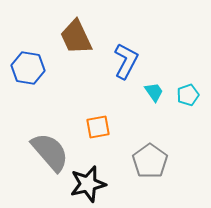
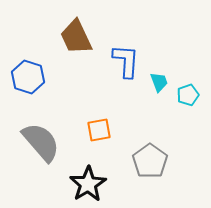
blue L-shape: rotated 24 degrees counterclockwise
blue hexagon: moved 9 px down; rotated 8 degrees clockwise
cyan trapezoid: moved 5 px right, 10 px up; rotated 15 degrees clockwise
orange square: moved 1 px right, 3 px down
gray semicircle: moved 9 px left, 10 px up
black star: rotated 18 degrees counterclockwise
